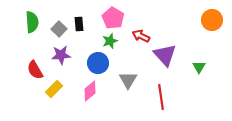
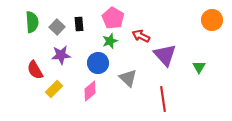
gray square: moved 2 px left, 2 px up
gray triangle: moved 2 px up; rotated 18 degrees counterclockwise
red line: moved 2 px right, 2 px down
